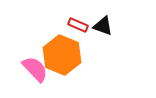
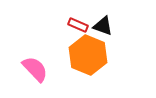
orange hexagon: moved 26 px right
